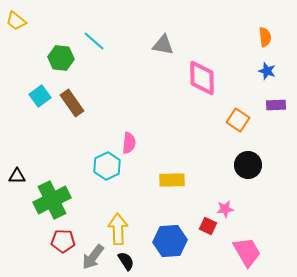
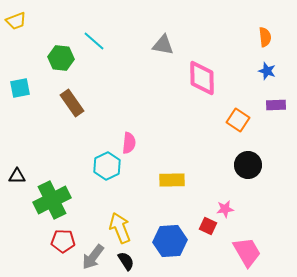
yellow trapezoid: rotated 60 degrees counterclockwise
cyan square: moved 20 px left, 8 px up; rotated 25 degrees clockwise
yellow arrow: moved 2 px right, 1 px up; rotated 20 degrees counterclockwise
